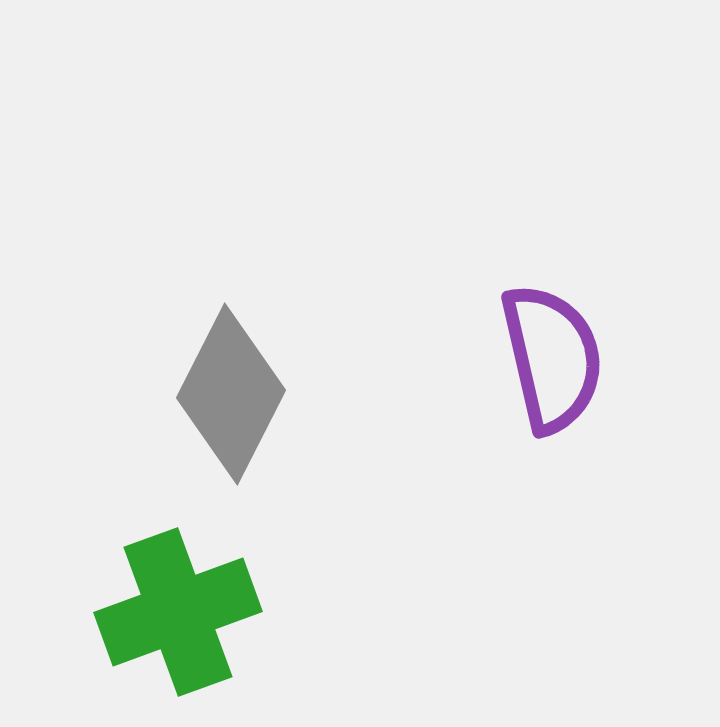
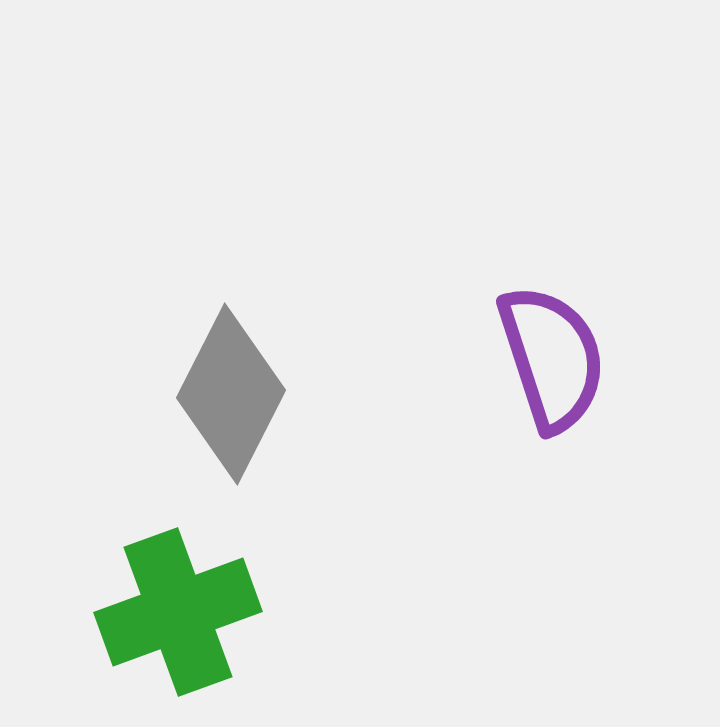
purple semicircle: rotated 5 degrees counterclockwise
